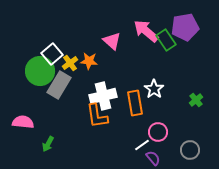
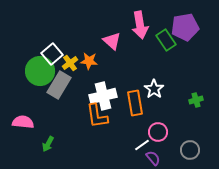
pink arrow: moved 6 px left, 6 px up; rotated 140 degrees counterclockwise
green cross: rotated 24 degrees clockwise
